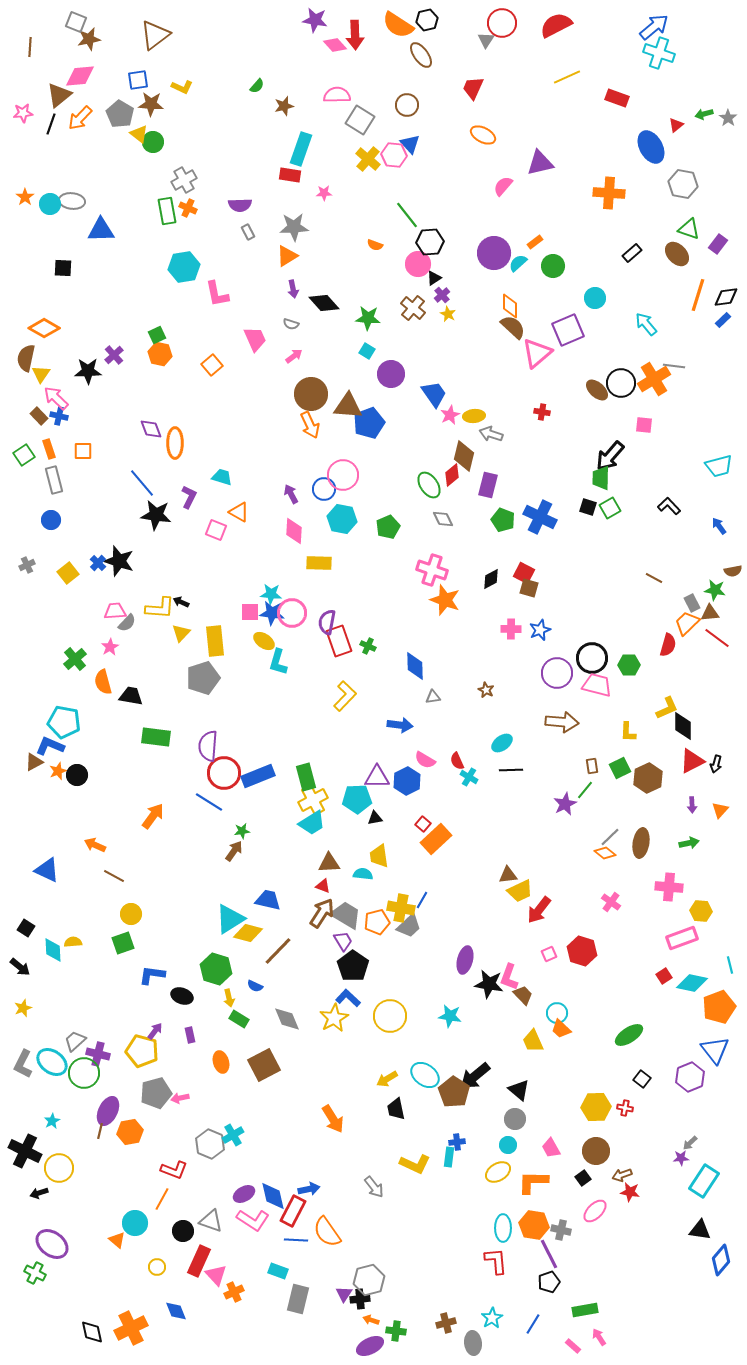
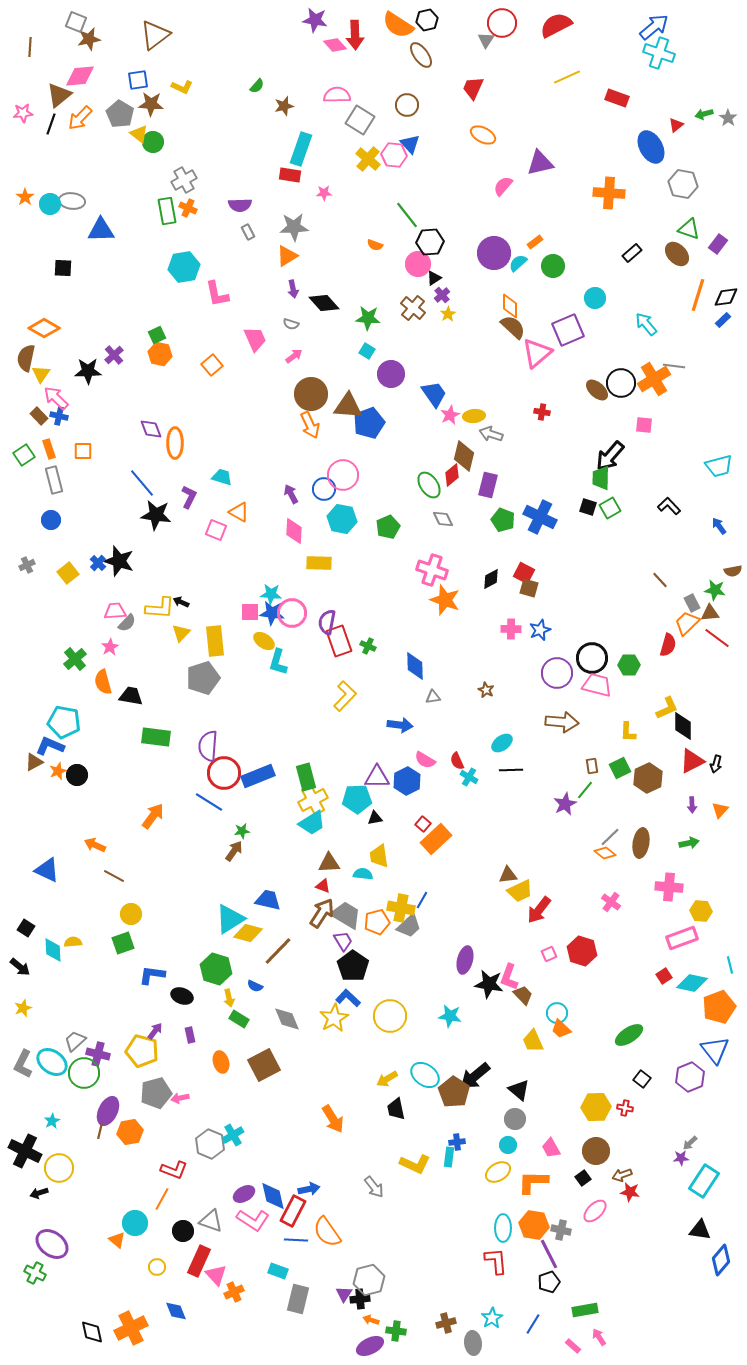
yellow star at (448, 314): rotated 14 degrees clockwise
brown line at (654, 578): moved 6 px right, 2 px down; rotated 18 degrees clockwise
